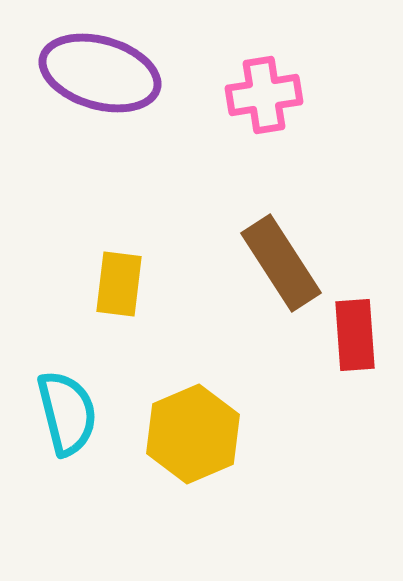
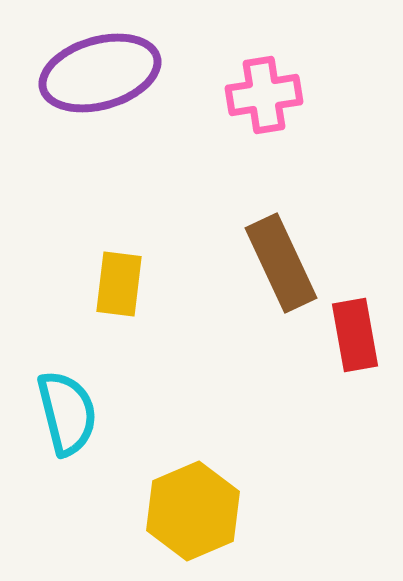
purple ellipse: rotated 32 degrees counterclockwise
brown rectangle: rotated 8 degrees clockwise
red rectangle: rotated 6 degrees counterclockwise
yellow hexagon: moved 77 px down
